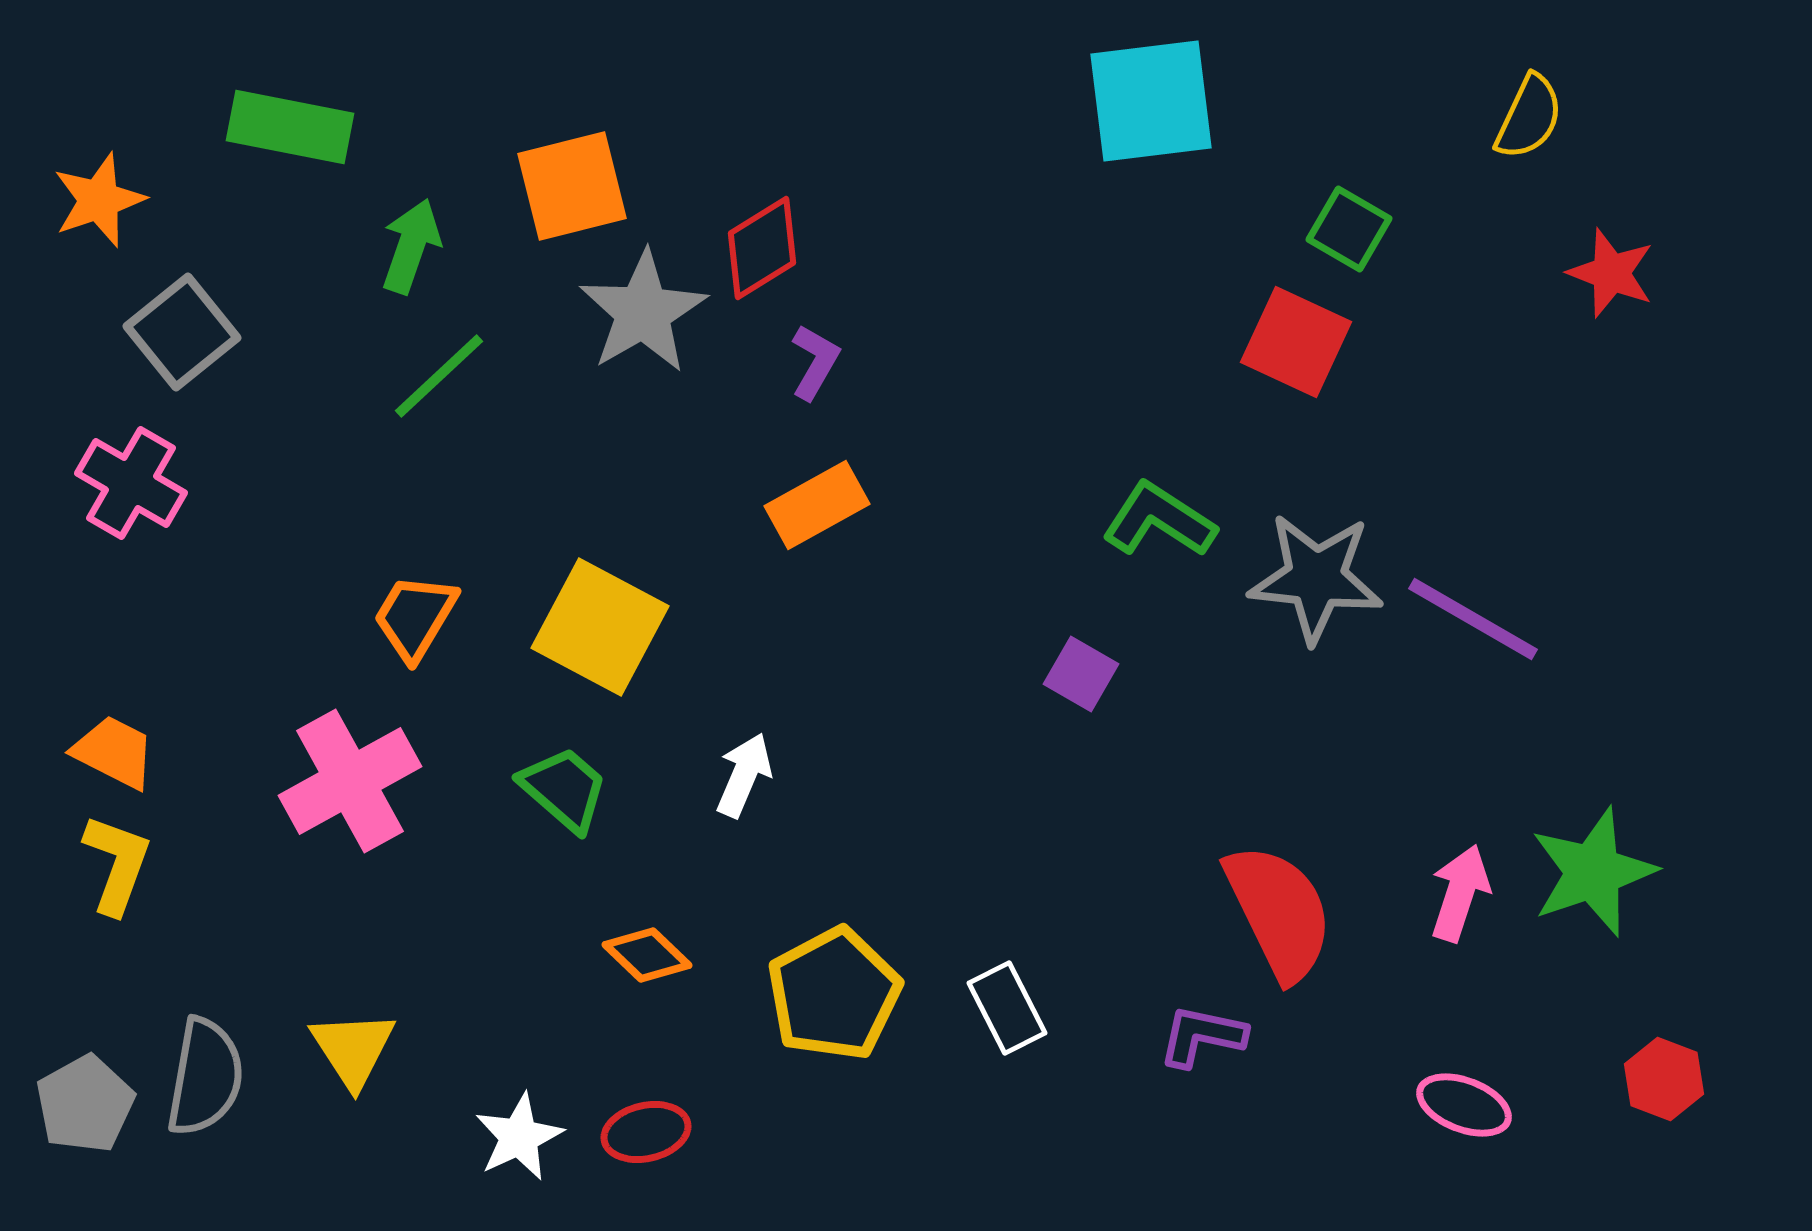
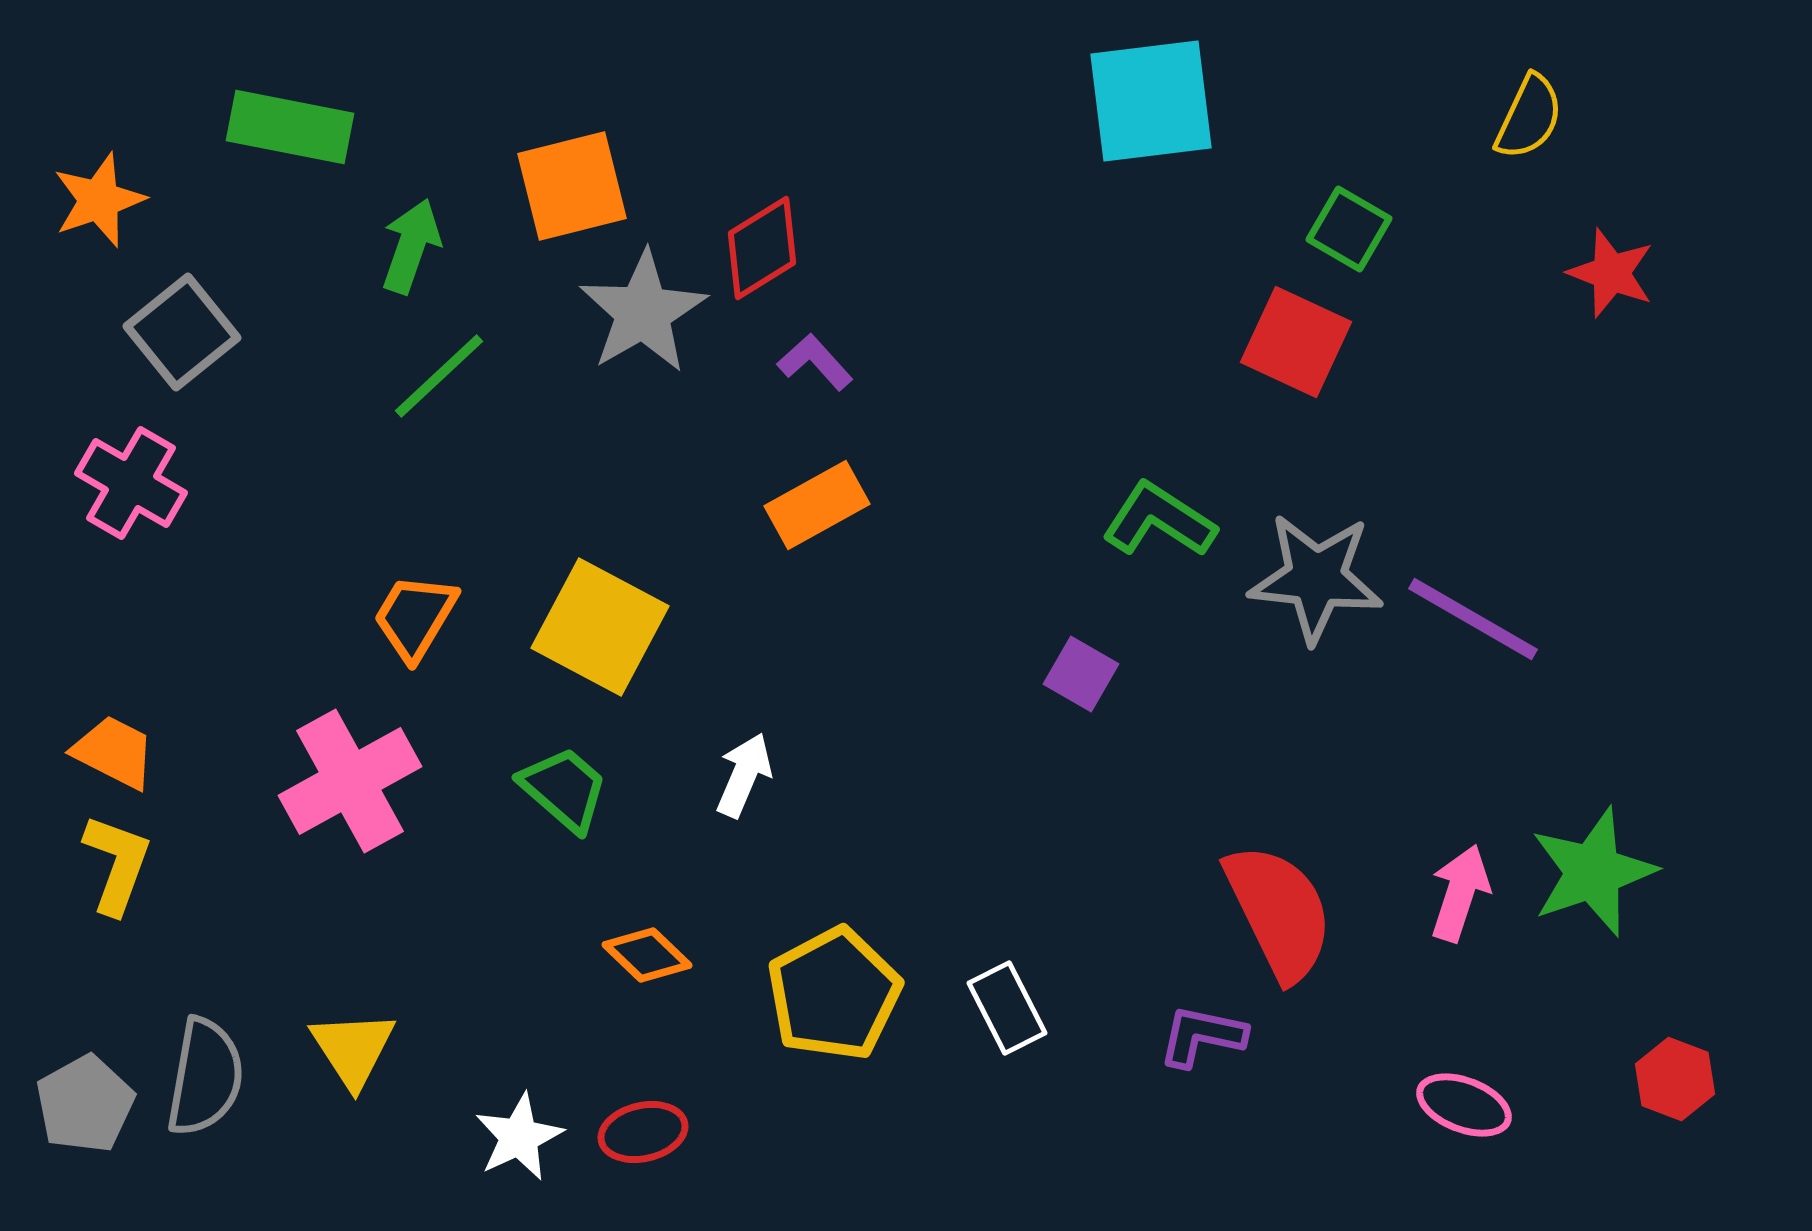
purple L-shape at (815, 362): rotated 72 degrees counterclockwise
red hexagon at (1664, 1079): moved 11 px right
red ellipse at (646, 1132): moved 3 px left
